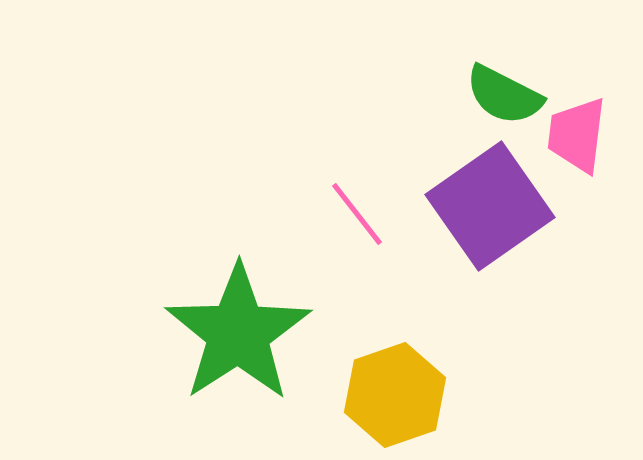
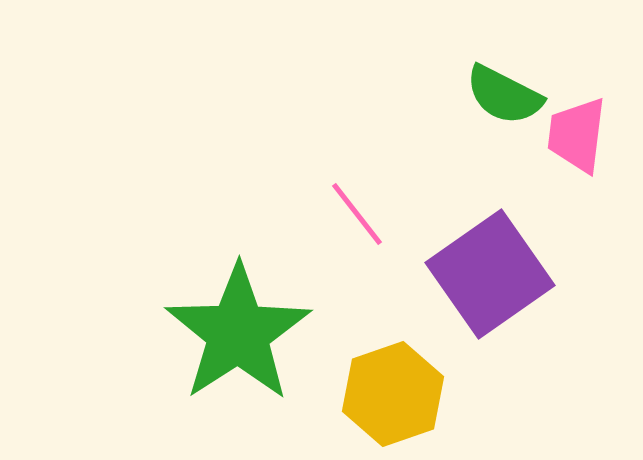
purple square: moved 68 px down
yellow hexagon: moved 2 px left, 1 px up
